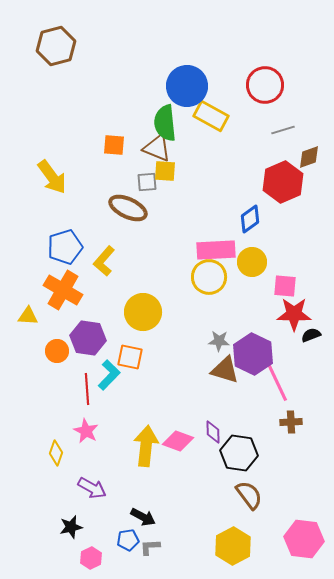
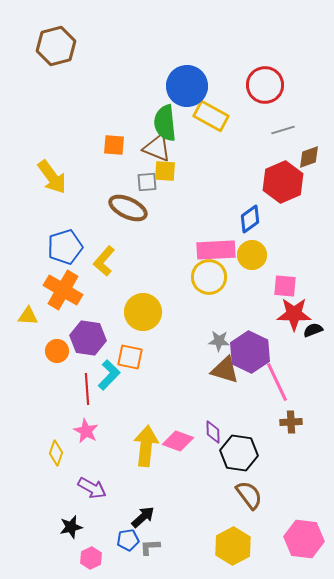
yellow circle at (252, 262): moved 7 px up
black semicircle at (311, 335): moved 2 px right, 5 px up
purple hexagon at (253, 354): moved 3 px left, 2 px up
black arrow at (143, 517): rotated 70 degrees counterclockwise
